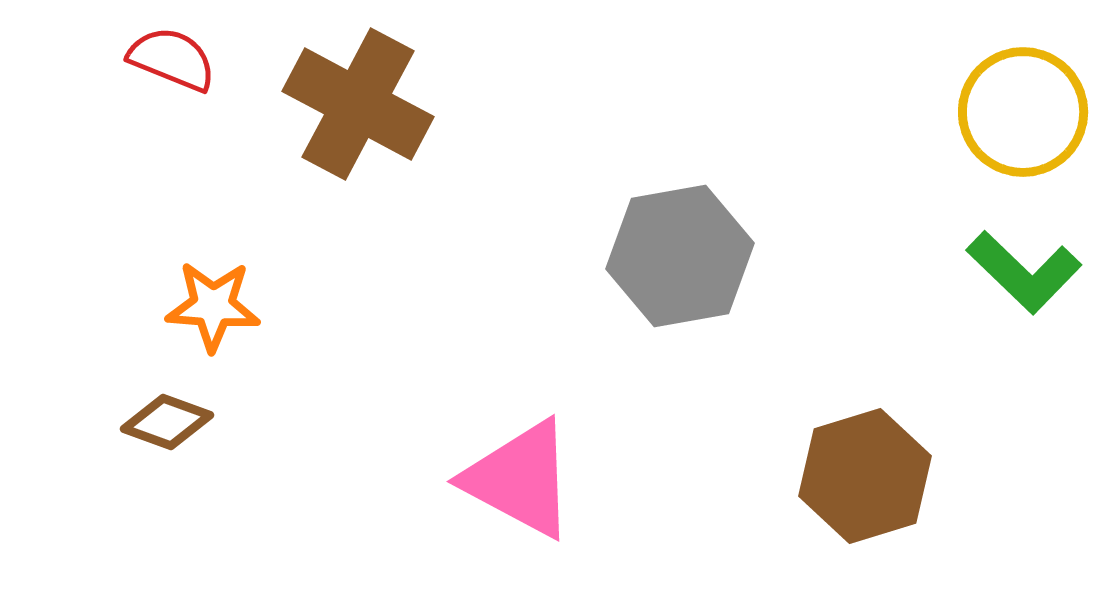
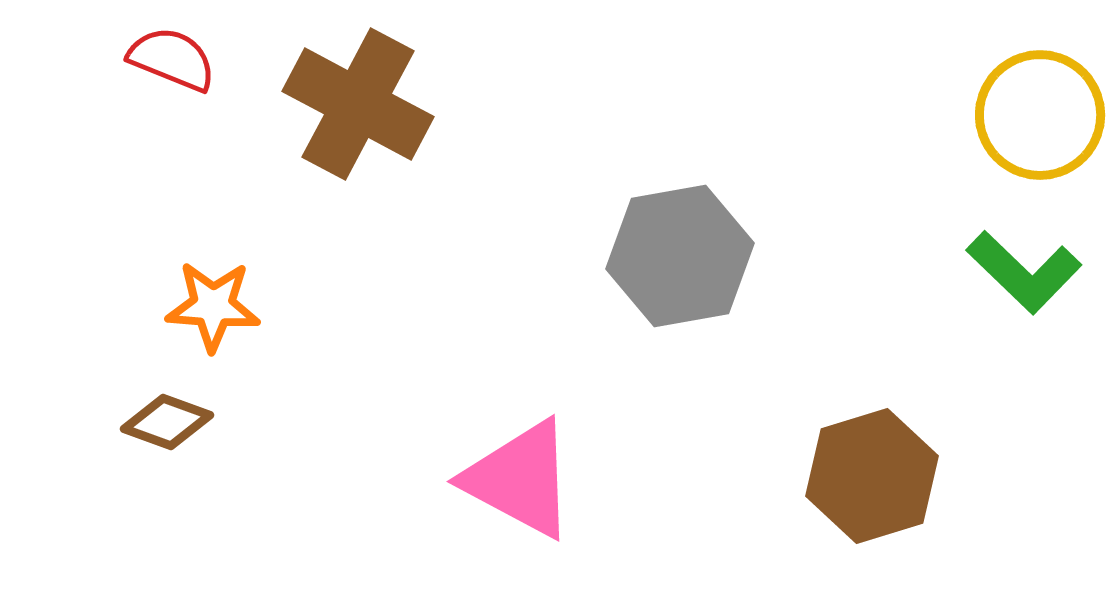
yellow circle: moved 17 px right, 3 px down
brown hexagon: moved 7 px right
